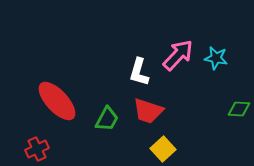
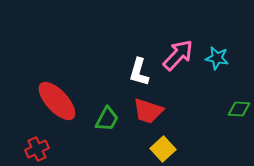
cyan star: moved 1 px right
